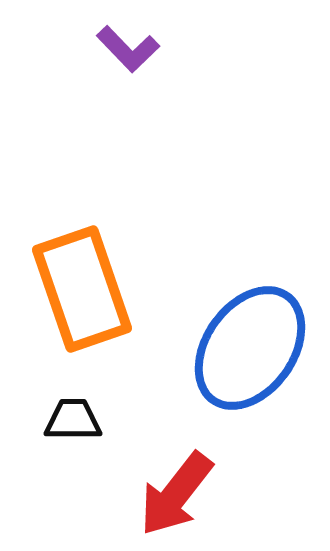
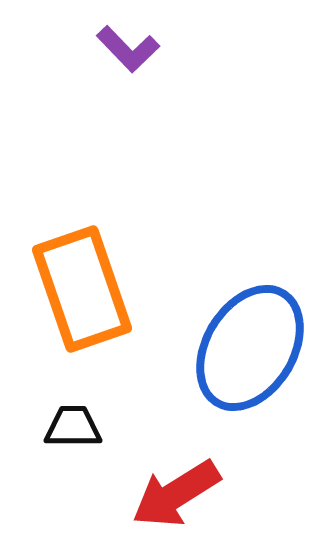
blue ellipse: rotated 4 degrees counterclockwise
black trapezoid: moved 7 px down
red arrow: rotated 20 degrees clockwise
